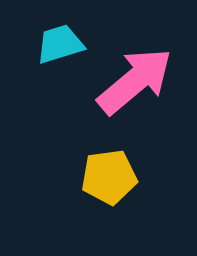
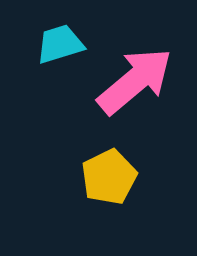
yellow pentagon: rotated 18 degrees counterclockwise
